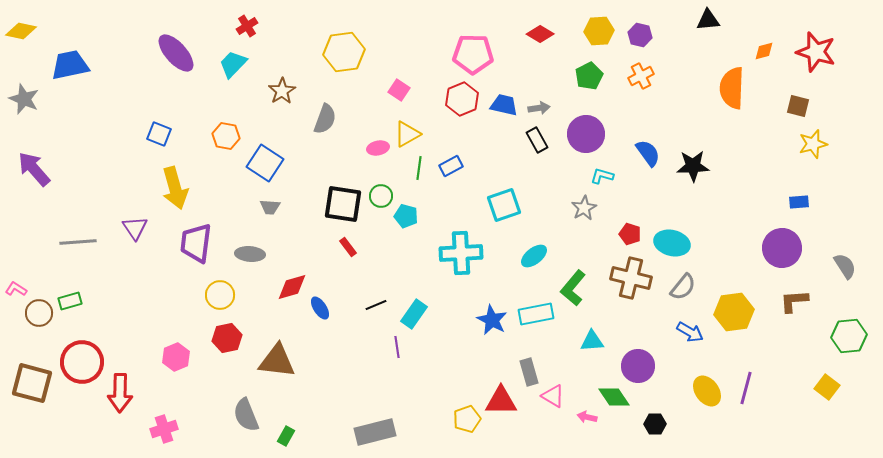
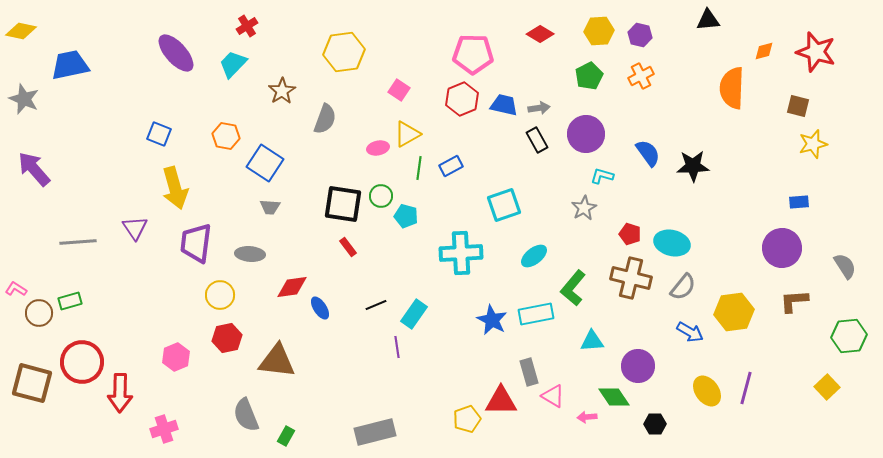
red diamond at (292, 287): rotated 8 degrees clockwise
yellow square at (827, 387): rotated 10 degrees clockwise
pink arrow at (587, 417): rotated 18 degrees counterclockwise
